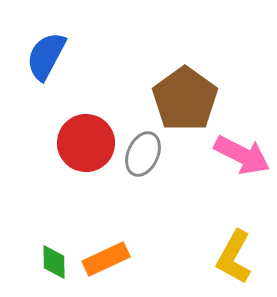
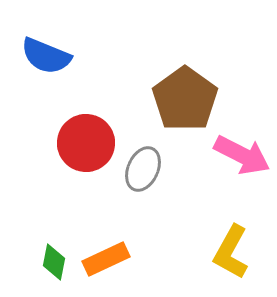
blue semicircle: rotated 96 degrees counterclockwise
gray ellipse: moved 15 px down
yellow L-shape: moved 3 px left, 5 px up
green diamond: rotated 12 degrees clockwise
